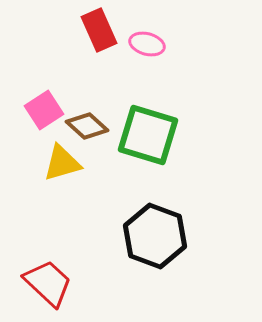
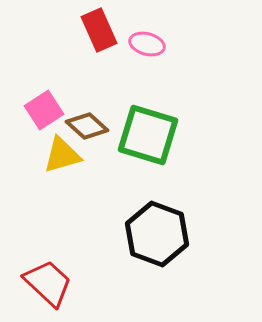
yellow triangle: moved 8 px up
black hexagon: moved 2 px right, 2 px up
